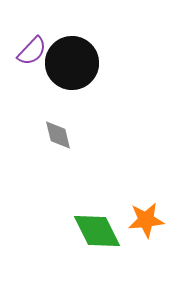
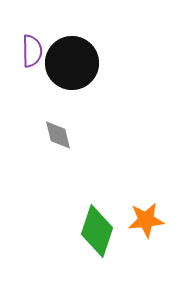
purple semicircle: rotated 44 degrees counterclockwise
green diamond: rotated 45 degrees clockwise
